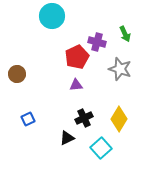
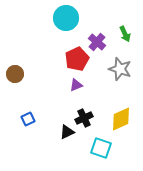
cyan circle: moved 14 px right, 2 px down
purple cross: rotated 24 degrees clockwise
red pentagon: moved 2 px down
brown circle: moved 2 px left
purple triangle: rotated 16 degrees counterclockwise
yellow diamond: moved 2 px right; rotated 35 degrees clockwise
black triangle: moved 6 px up
cyan square: rotated 30 degrees counterclockwise
